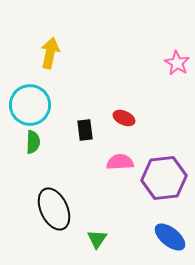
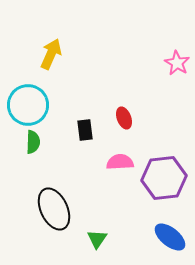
yellow arrow: moved 1 px right, 1 px down; rotated 12 degrees clockwise
cyan circle: moved 2 px left
red ellipse: rotated 45 degrees clockwise
